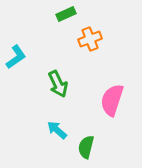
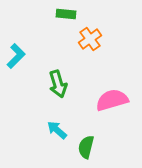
green rectangle: rotated 30 degrees clockwise
orange cross: rotated 15 degrees counterclockwise
cyan L-shape: moved 1 px up; rotated 10 degrees counterclockwise
green arrow: rotated 8 degrees clockwise
pink semicircle: rotated 56 degrees clockwise
